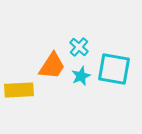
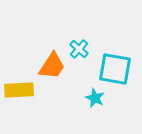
cyan cross: moved 2 px down
cyan square: moved 1 px right
cyan star: moved 14 px right, 22 px down; rotated 24 degrees counterclockwise
